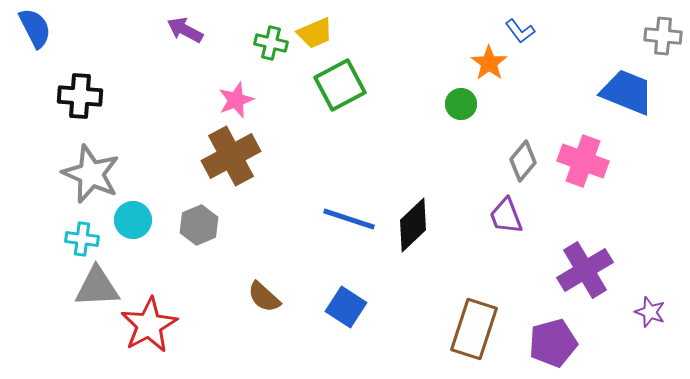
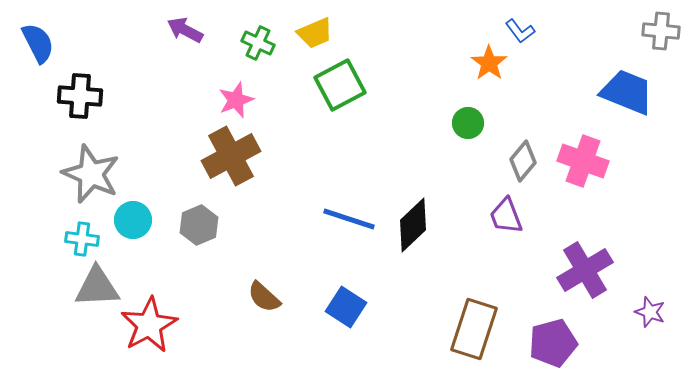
blue semicircle: moved 3 px right, 15 px down
gray cross: moved 2 px left, 5 px up
green cross: moved 13 px left; rotated 12 degrees clockwise
green circle: moved 7 px right, 19 px down
